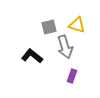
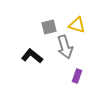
purple rectangle: moved 5 px right
